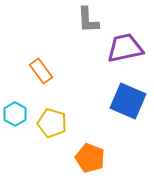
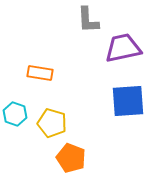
purple trapezoid: moved 2 px left
orange rectangle: moved 1 px left, 2 px down; rotated 45 degrees counterclockwise
blue square: rotated 27 degrees counterclockwise
cyan hexagon: rotated 10 degrees counterclockwise
orange pentagon: moved 19 px left
